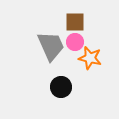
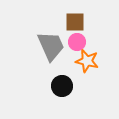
pink circle: moved 2 px right
orange star: moved 3 px left, 3 px down
black circle: moved 1 px right, 1 px up
